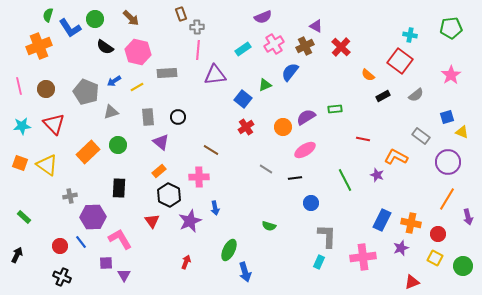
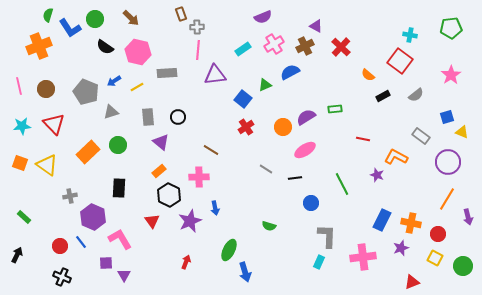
blue semicircle at (290, 72): rotated 24 degrees clockwise
green line at (345, 180): moved 3 px left, 4 px down
purple hexagon at (93, 217): rotated 25 degrees clockwise
